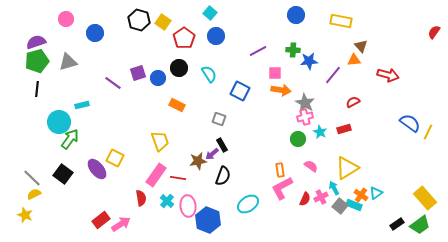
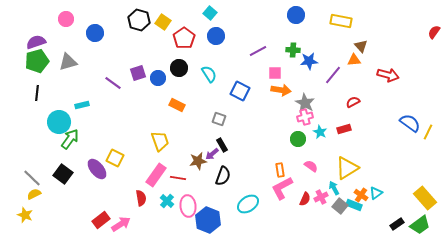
black line at (37, 89): moved 4 px down
